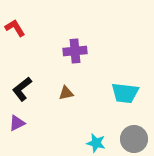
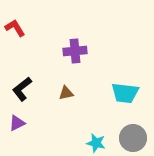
gray circle: moved 1 px left, 1 px up
